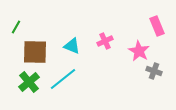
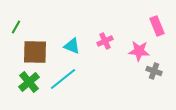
pink star: rotated 25 degrees counterclockwise
